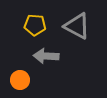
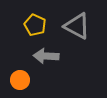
yellow pentagon: rotated 20 degrees clockwise
